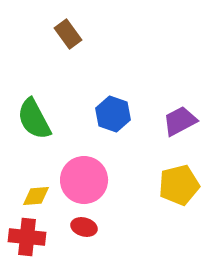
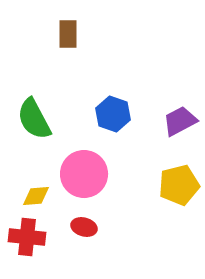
brown rectangle: rotated 36 degrees clockwise
pink circle: moved 6 px up
